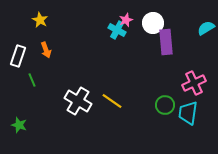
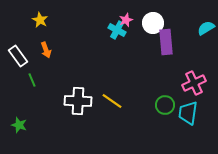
white rectangle: rotated 55 degrees counterclockwise
white cross: rotated 28 degrees counterclockwise
